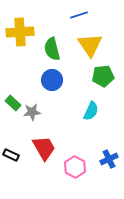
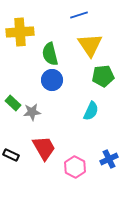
green semicircle: moved 2 px left, 5 px down
